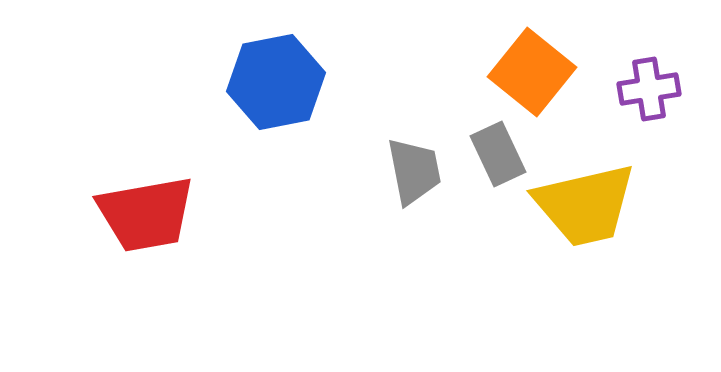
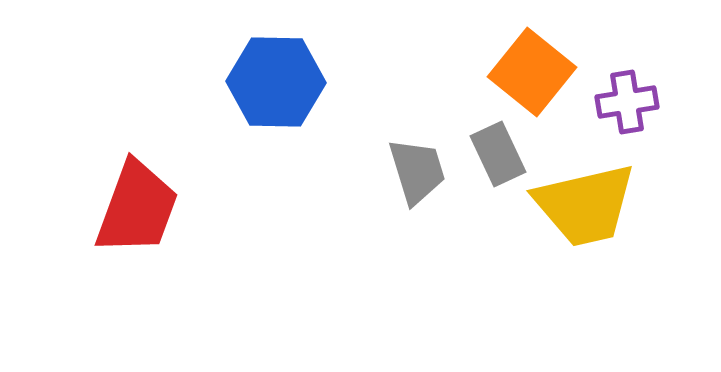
blue hexagon: rotated 12 degrees clockwise
purple cross: moved 22 px left, 13 px down
gray trapezoid: moved 3 px right; rotated 6 degrees counterclockwise
red trapezoid: moved 9 px left, 6 px up; rotated 60 degrees counterclockwise
